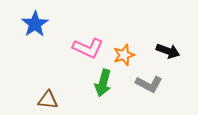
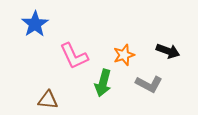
pink L-shape: moved 14 px left, 8 px down; rotated 40 degrees clockwise
